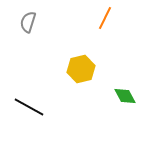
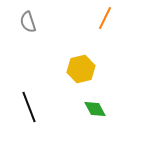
gray semicircle: rotated 35 degrees counterclockwise
green diamond: moved 30 px left, 13 px down
black line: rotated 40 degrees clockwise
